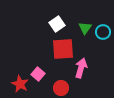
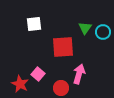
white square: moved 23 px left; rotated 28 degrees clockwise
red square: moved 2 px up
pink arrow: moved 2 px left, 6 px down
